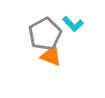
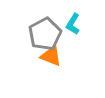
cyan L-shape: rotated 75 degrees clockwise
